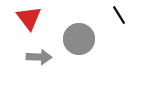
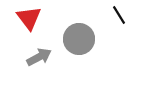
gray arrow: rotated 30 degrees counterclockwise
